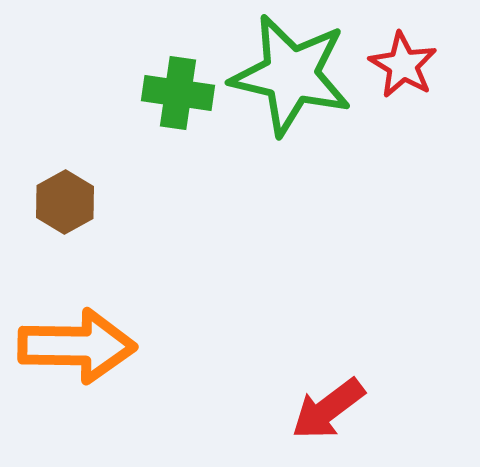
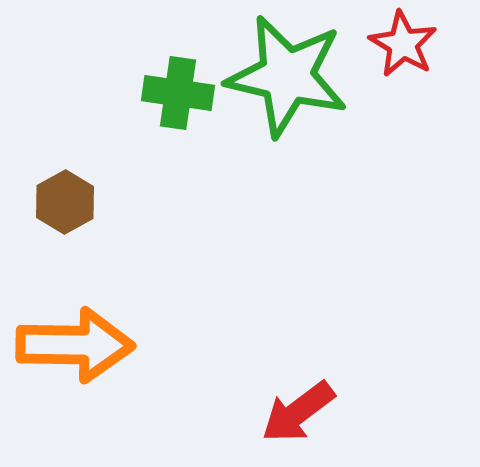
red star: moved 21 px up
green star: moved 4 px left, 1 px down
orange arrow: moved 2 px left, 1 px up
red arrow: moved 30 px left, 3 px down
